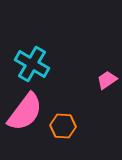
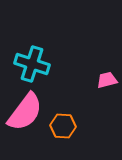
cyan cross: rotated 12 degrees counterclockwise
pink trapezoid: rotated 20 degrees clockwise
